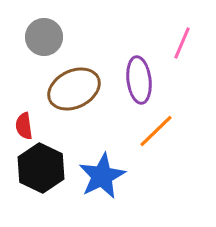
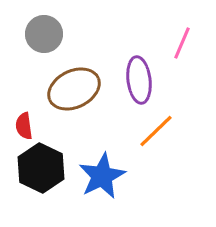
gray circle: moved 3 px up
